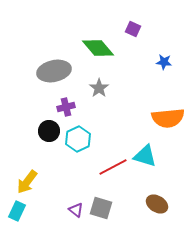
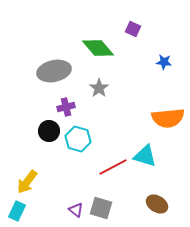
cyan hexagon: rotated 20 degrees counterclockwise
